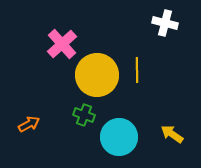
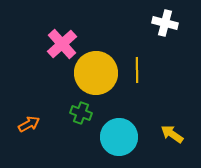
yellow circle: moved 1 px left, 2 px up
green cross: moved 3 px left, 2 px up
